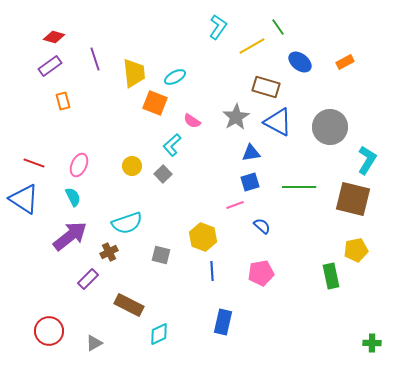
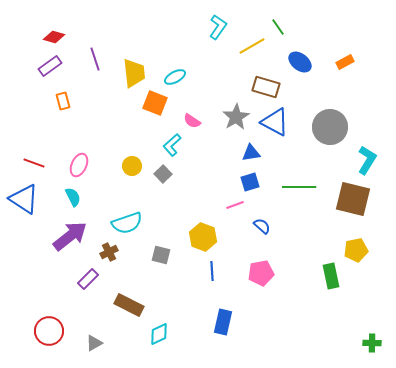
blue triangle at (278, 122): moved 3 px left
